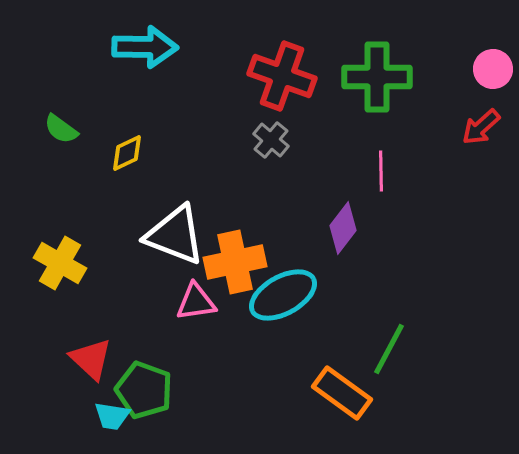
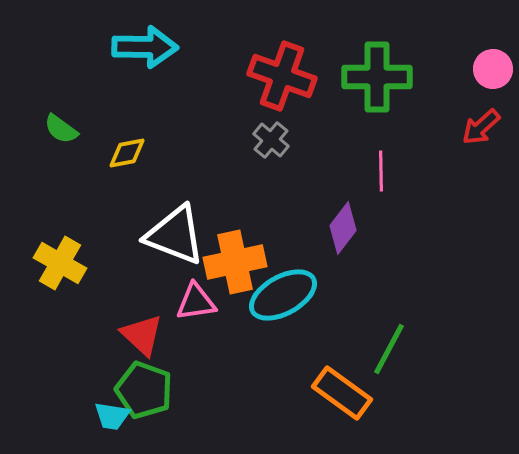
yellow diamond: rotated 15 degrees clockwise
red triangle: moved 51 px right, 24 px up
